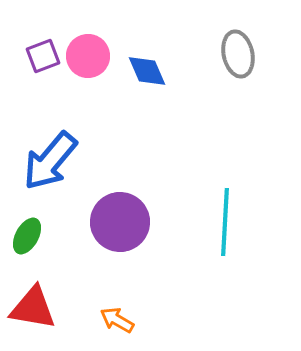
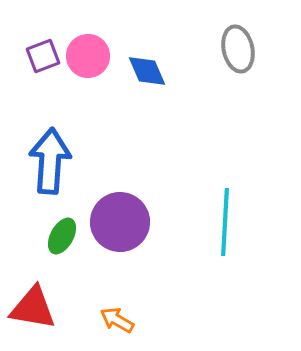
gray ellipse: moved 5 px up
blue arrow: rotated 144 degrees clockwise
green ellipse: moved 35 px right
